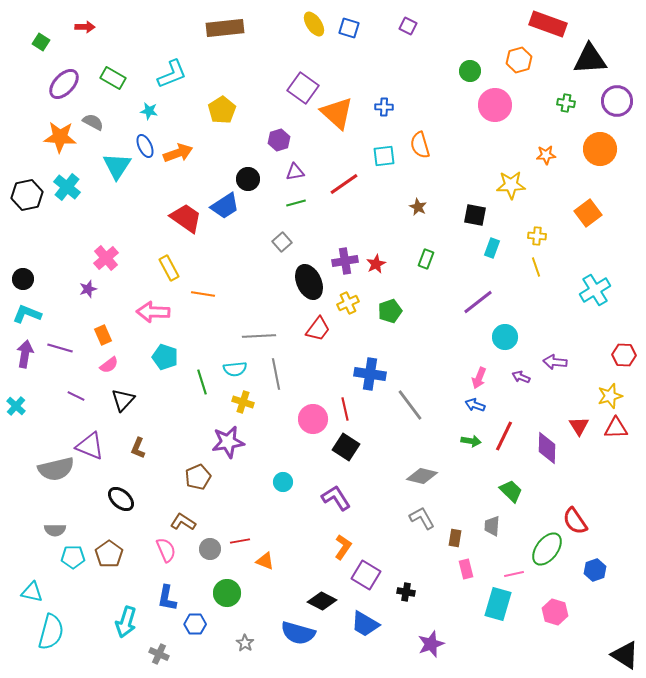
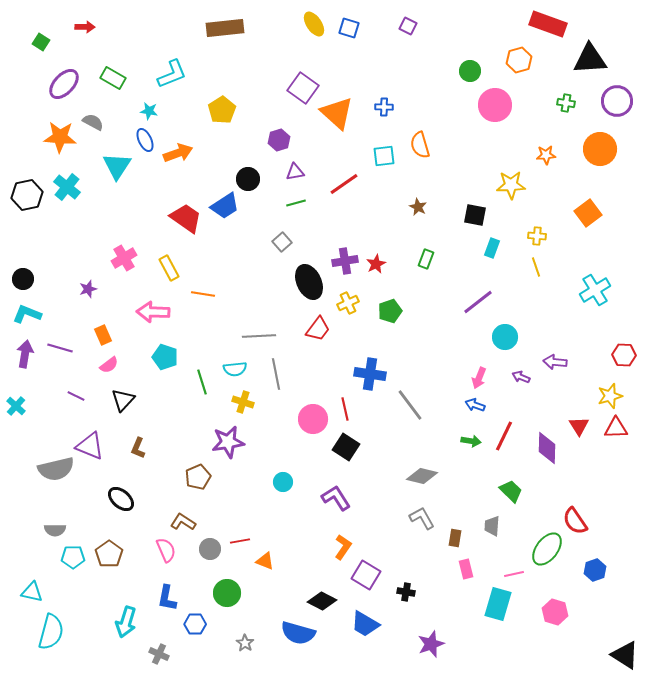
blue ellipse at (145, 146): moved 6 px up
pink cross at (106, 258): moved 18 px right; rotated 10 degrees clockwise
